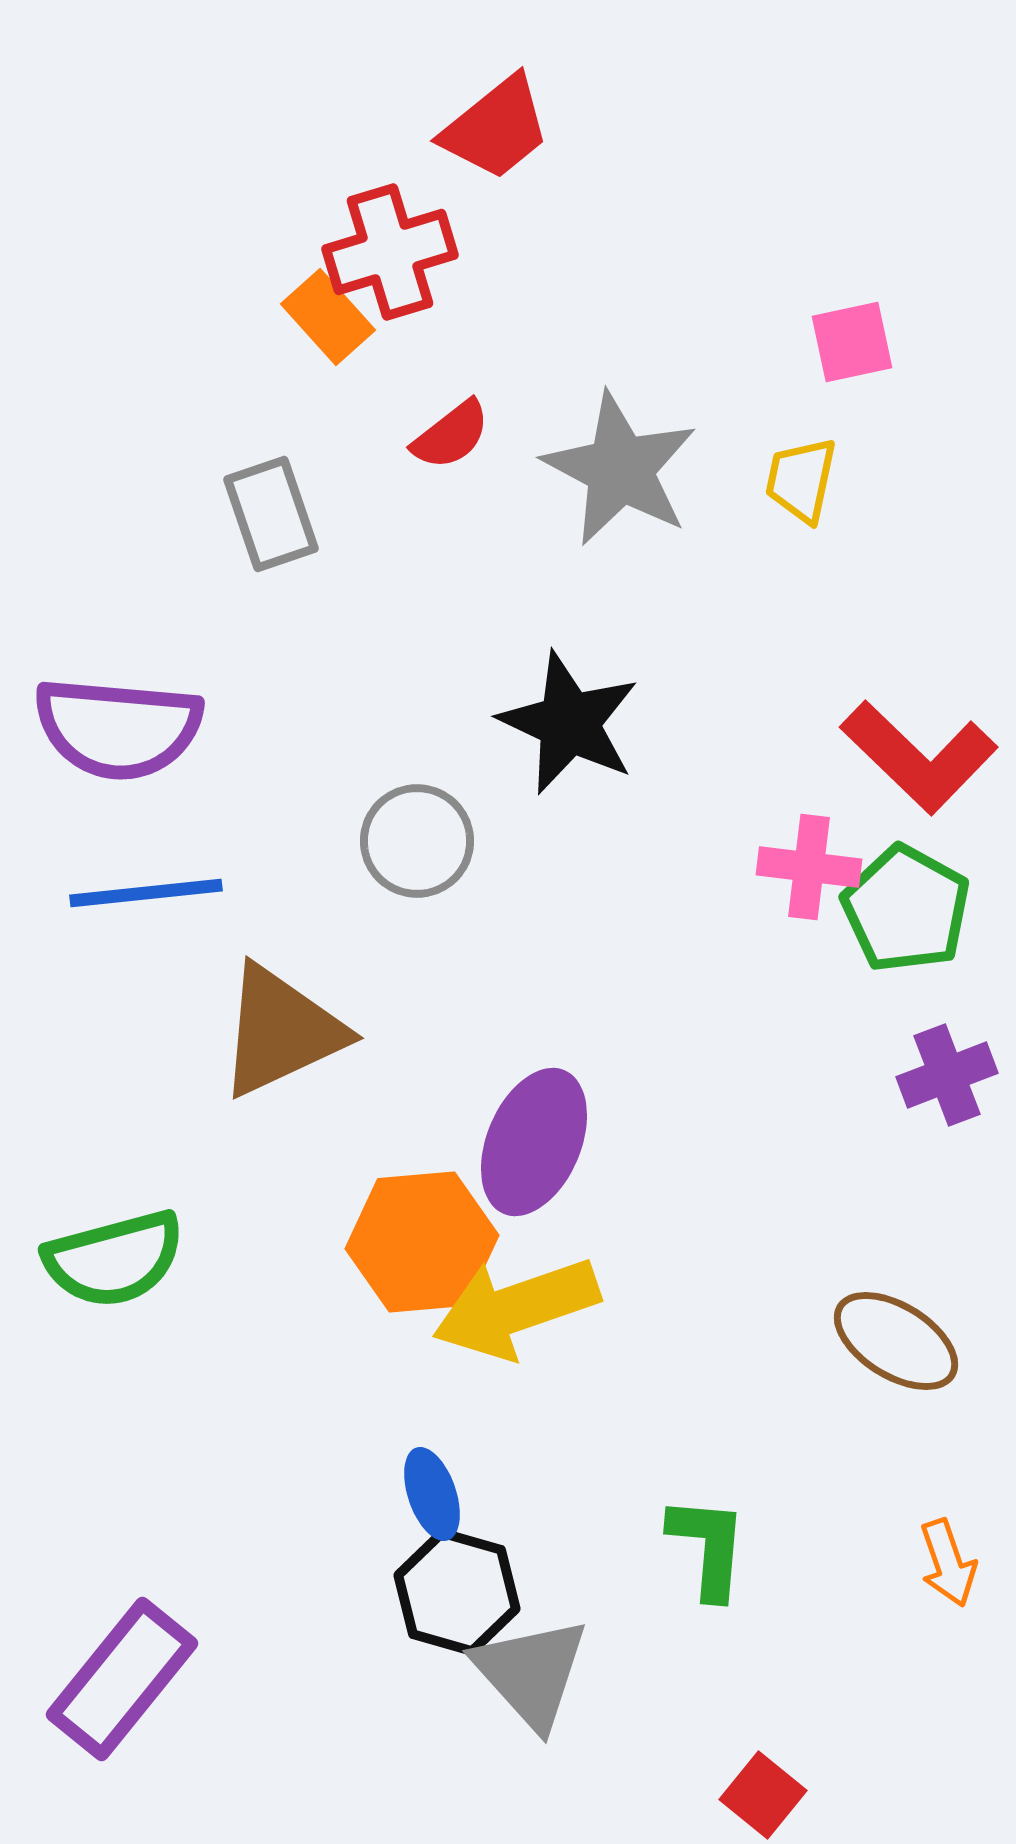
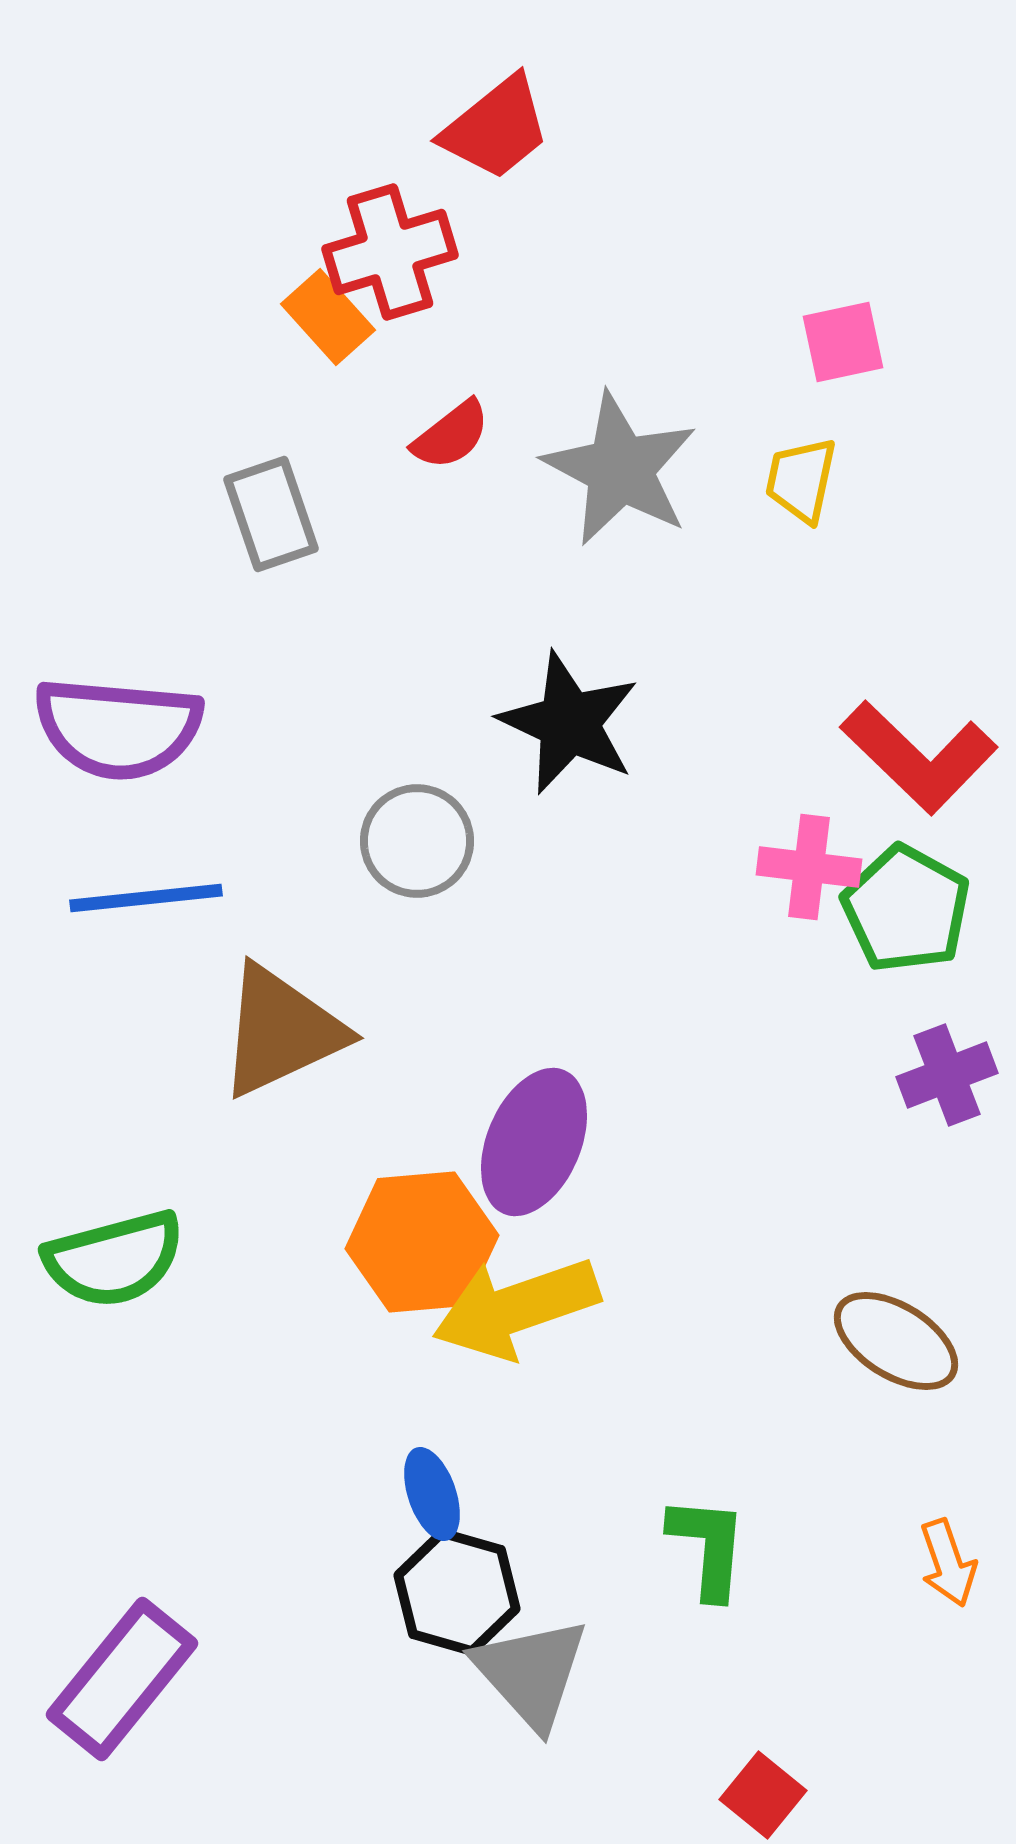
pink square: moved 9 px left
blue line: moved 5 px down
